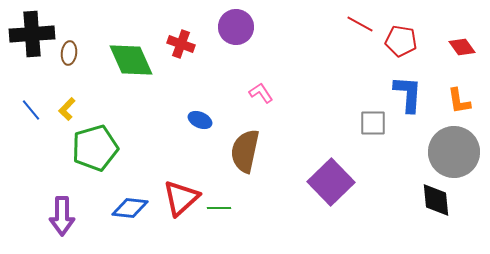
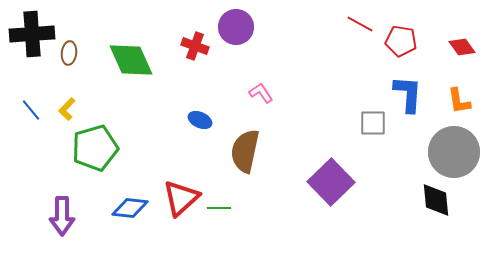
red cross: moved 14 px right, 2 px down
